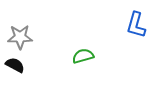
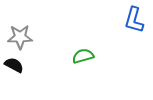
blue L-shape: moved 2 px left, 5 px up
black semicircle: moved 1 px left
